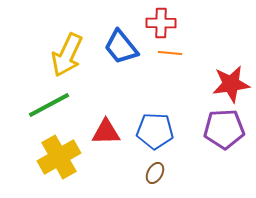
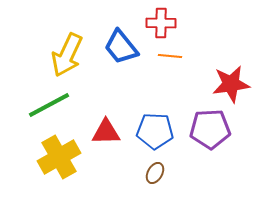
orange line: moved 3 px down
purple pentagon: moved 14 px left
